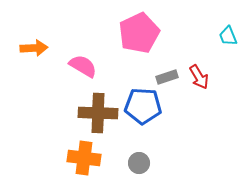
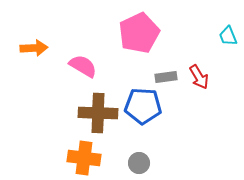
gray rectangle: moved 1 px left; rotated 10 degrees clockwise
